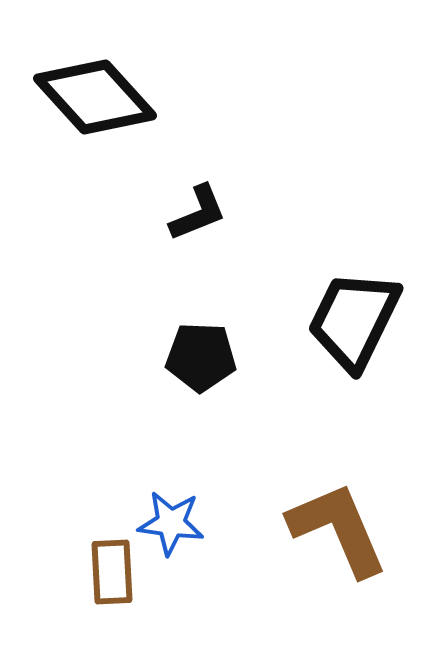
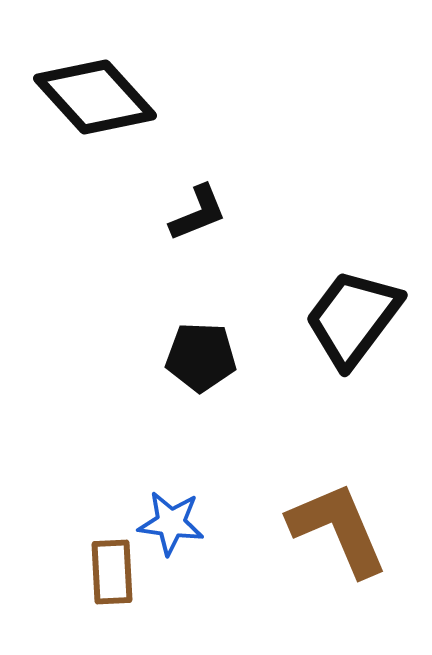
black trapezoid: moved 1 px left, 2 px up; rotated 11 degrees clockwise
